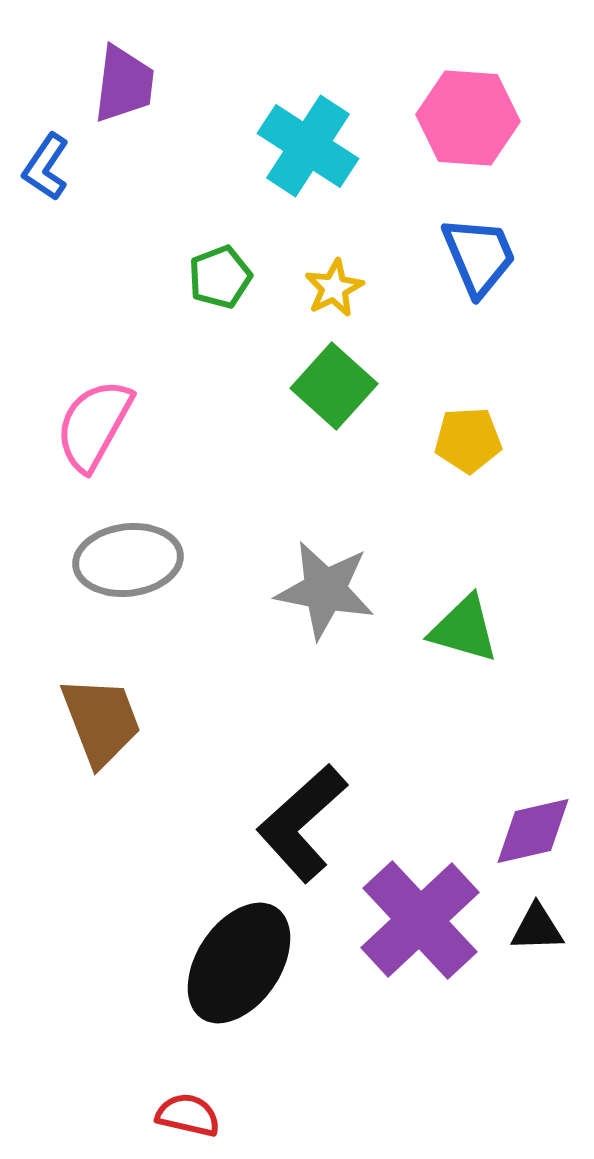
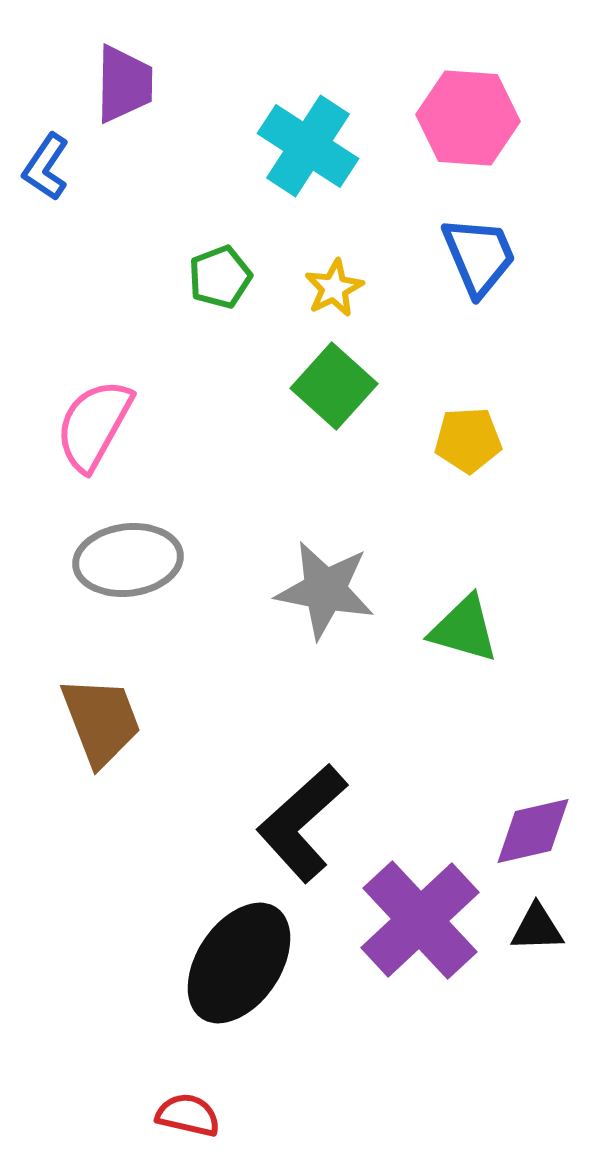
purple trapezoid: rotated 6 degrees counterclockwise
